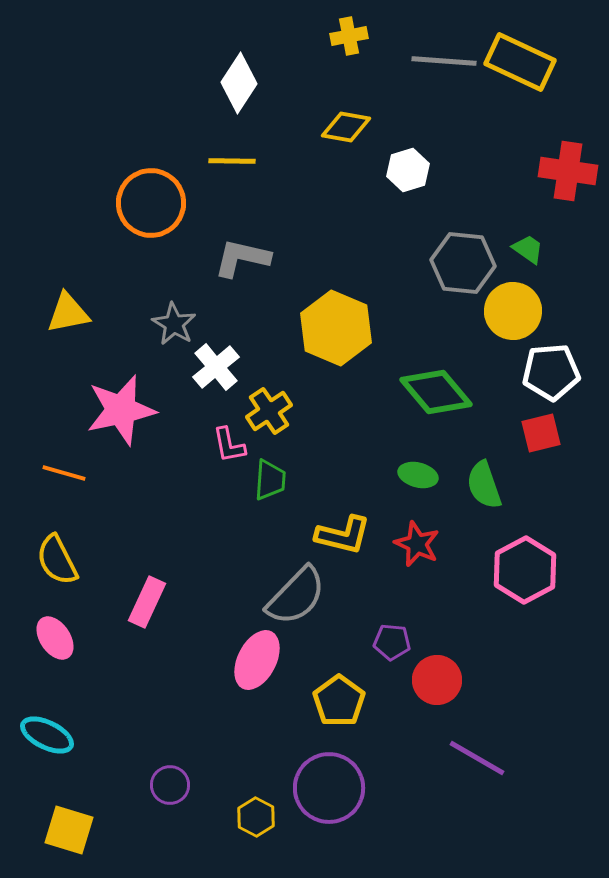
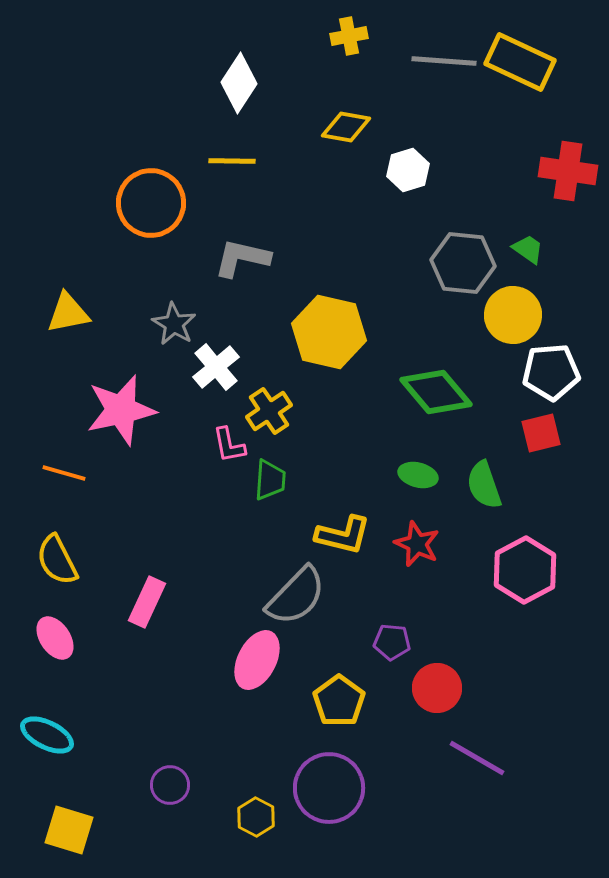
yellow circle at (513, 311): moved 4 px down
yellow hexagon at (336, 328): moved 7 px left, 4 px down; rotated 10 degrees counterclockwise
red circle at (437, 680): moved 8 px down
